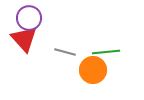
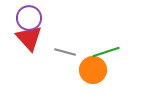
red triangle: moved 5 px right, 1 px up
green line: rotated 12 degrees counterclockwise
